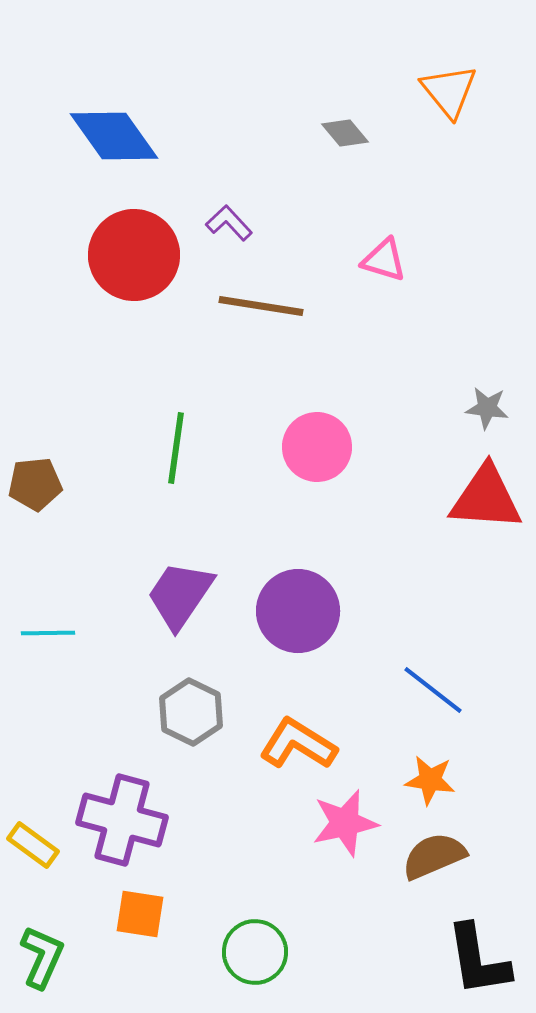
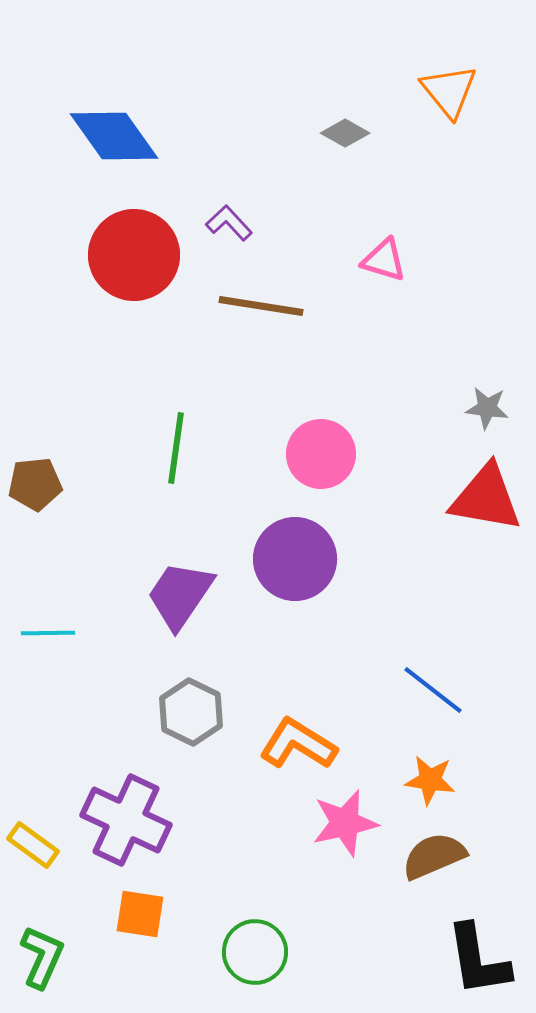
gray diamond: rotated 21 degrees counterclockwise
pink circle: moved 4 px right, 7 px down
red triangle: rotated 6 degrees clockwise
purple circle: moved 3 px left, 52 px up
purple cross: moved 4 px right; rotated 10 degrees clockwise
